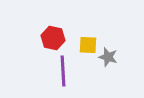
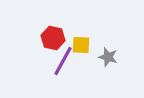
yellow square: moved 7 px left
purple line: moved 10 px up; rotated 32 degrees clockwise
